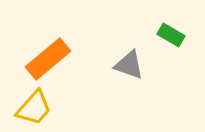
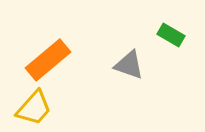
orange rectangle: moved 1 px down
